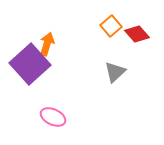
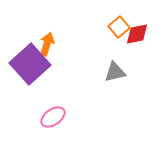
orange square: moved 8 px right, 1 px down
red diamond: rotated 60 degrees counterclockwise
gray triangle: rotated 30 degrees clockwise
pink ellipse: rotated 60 degrees counterclockwise
